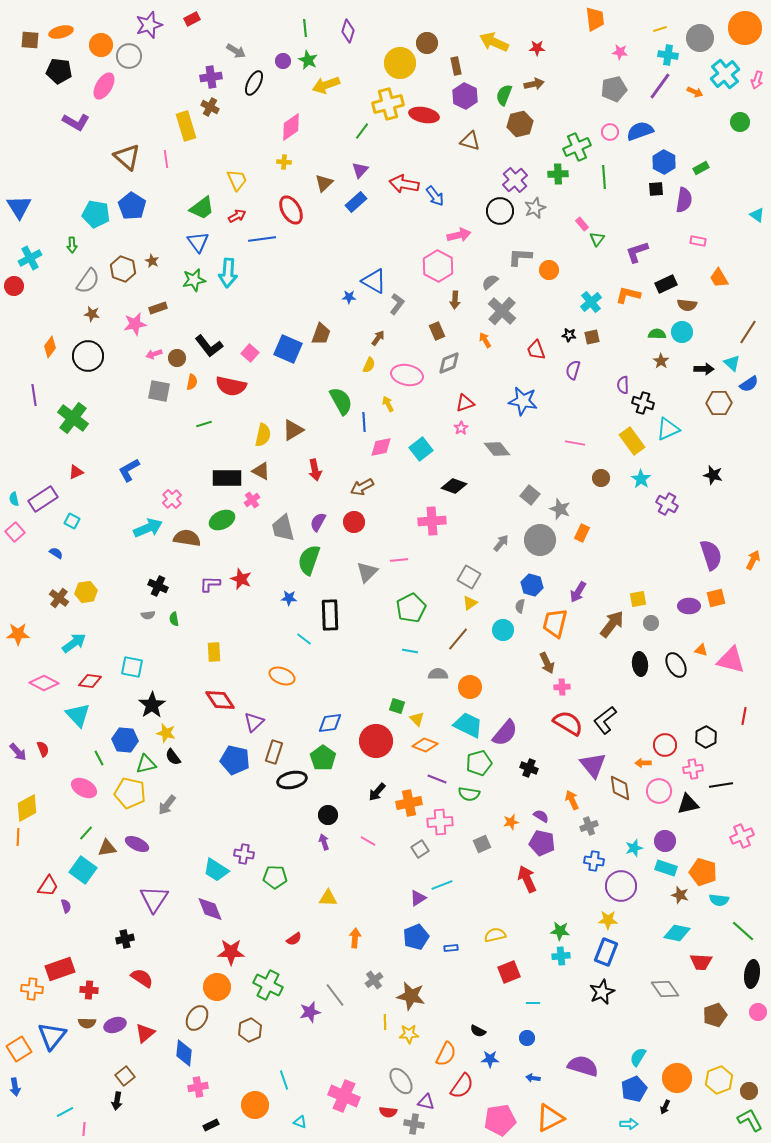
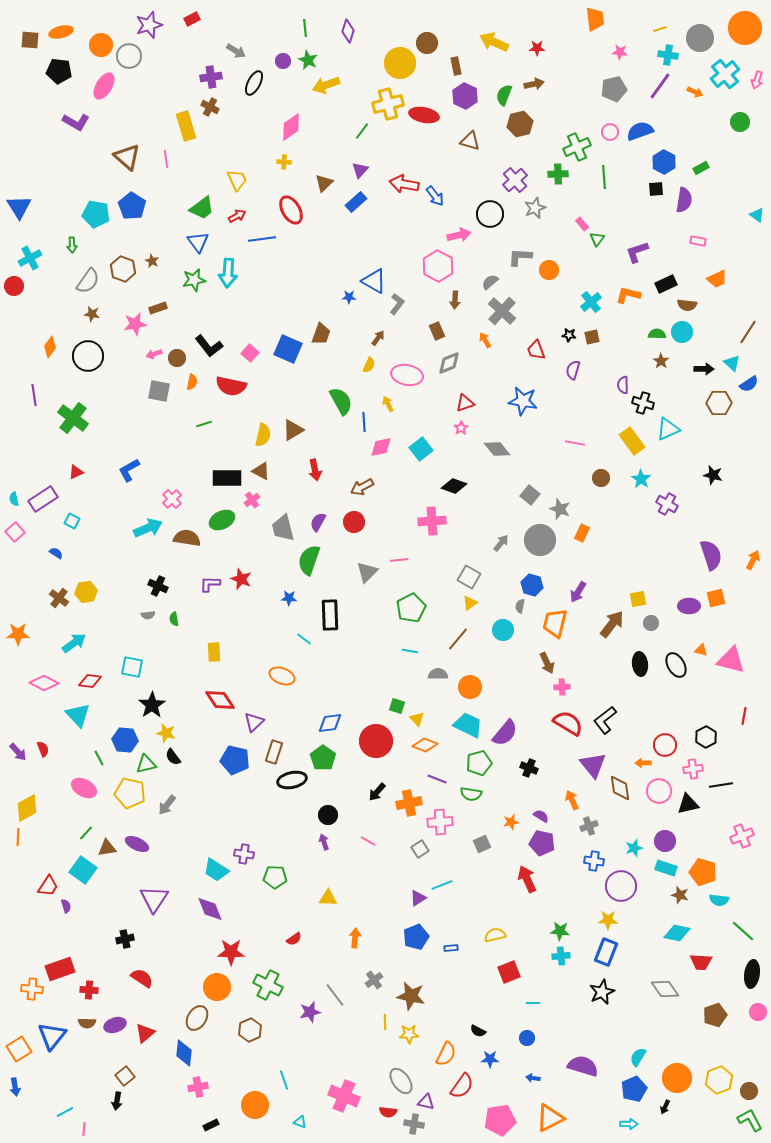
black circle at (500, 211): moved 10 px left, 3 px down
orange trapezoid at (719, 278): moved 2 px left, 1 px down; rotated 85 degrees counterclockwise
green semicircle at (469, 794): moved 2 px right
